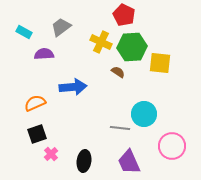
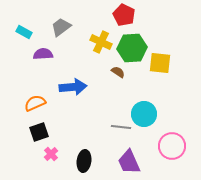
green hexagon: moved 1 px down
purple semicircle: moved 1 px left
gray line: moved 1 px right, 1 px up
black square: moved 2 px right, 2 px up
